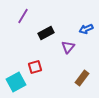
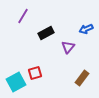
red square: moved 6 px down
